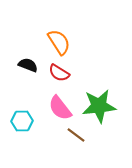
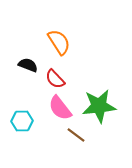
red semicircle: moved 4 px left, 6 px down; rotated 15 degrees clockwise
